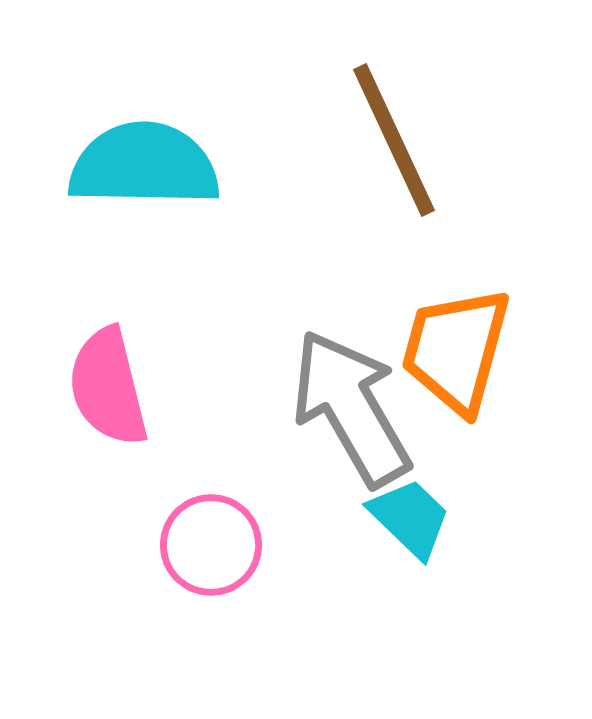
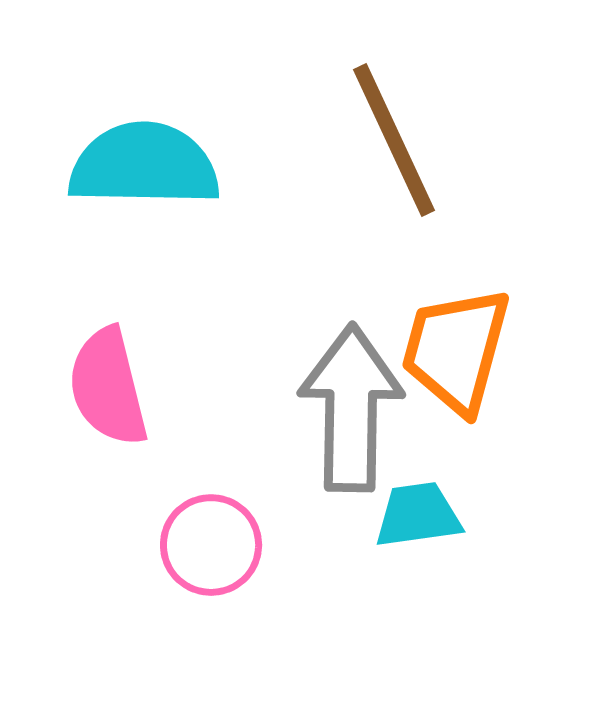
gray arrow: rotated 31 degrees clockwise
cyan trapezoid: moved 8 px right, 3 px up; rotated 52 degrees counterclockwise
